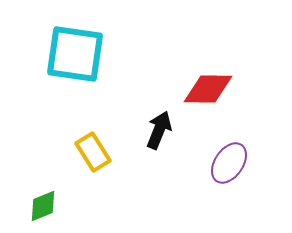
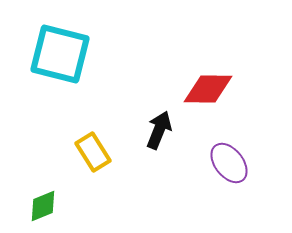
cyan square: moved 15 px left; rotated 6 degrees clockwise
purple ellipse: rotated 72 degrees counterclockwise
